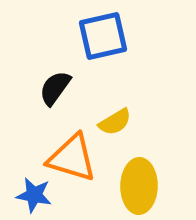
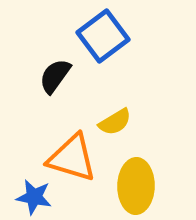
blue square: rotated 24 degrees counterclockwise
black semicircle: moved 12 px up
yellow ellipse: moved 3 px left
blue star: moved 2 px down
